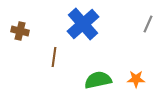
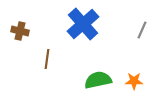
gray line: moved 6 px left, 6 px down
brown line: moved 7 px left, 2 px down
orange star: moved 2 px left, 2 px down
